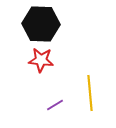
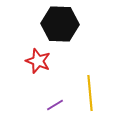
black hexagon: moved 19 px right
red star: moved 3 px left, 1 px down; rotated 15 degrees clockwise
